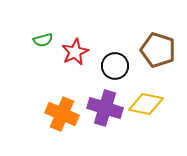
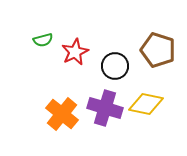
orange cross: rotated 16 degrees clockwise
